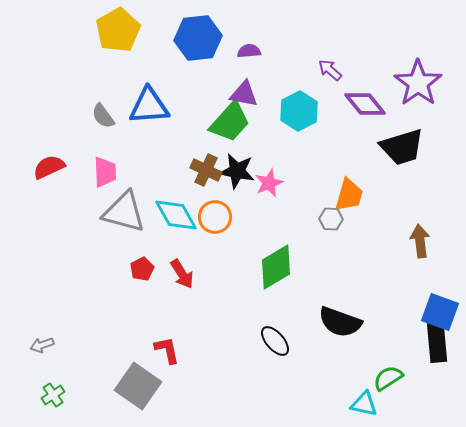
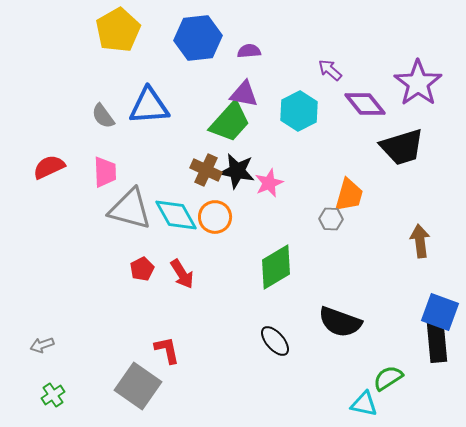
gray triangle: moved 6 px right, 3 px up
